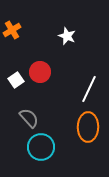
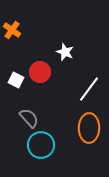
orange cross: rotated 24 degrees counterclockwise
white star: moved 2 px left, 16 px down
white square: rotated 28 degrees counterclockwise
white line: rotated 12 degrees clockwise
orange ellipse: moved 1 px right, 1 px down
cyan circle: moved 2 px up
